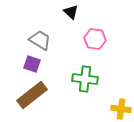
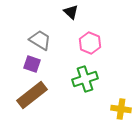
pink hexagon: moved 5 px left, 4 px down; rotated 15 degrees clockwise
green cross: rotated 25 degrees counterclockwise
